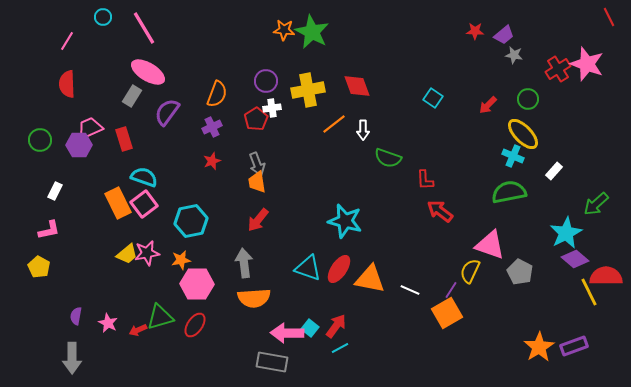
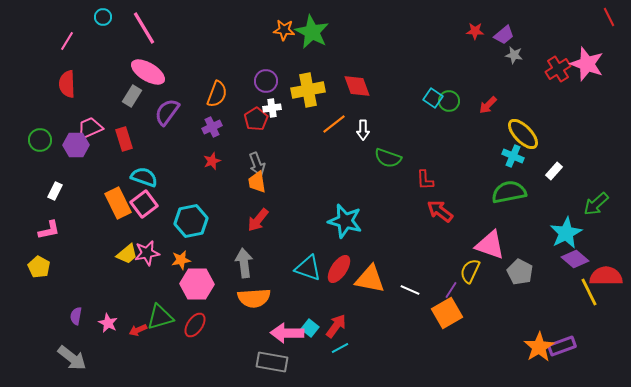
green circle at (528, 99): moved 79 px left, 2 px down
purple hexagon at (79, 145): moved 3 px left
purple rectangle at (574, 346): moved 12 px left
gray arrow at (72, 358): rotated 52 degrees counterclockwise
